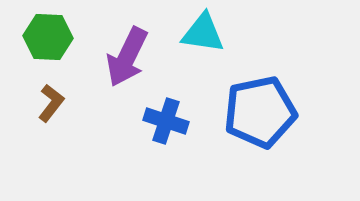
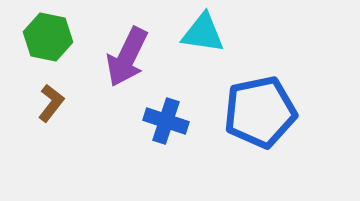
green hexagon: rotated 9 degrees clockwise
